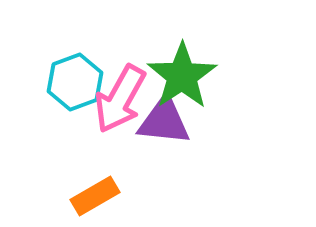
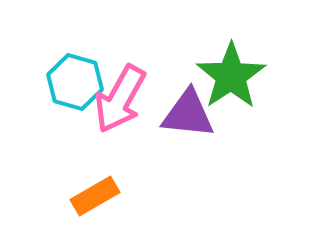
green star: moved 49 px right
cyan hexagon: rotated 24 degrees counterclockwise
purple triangle: moved 24 px right, 7 px up
